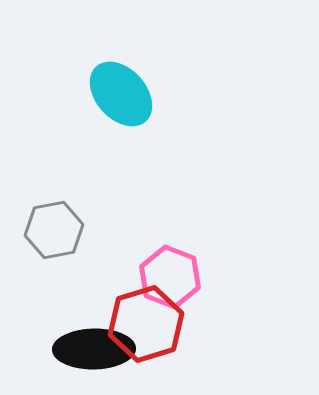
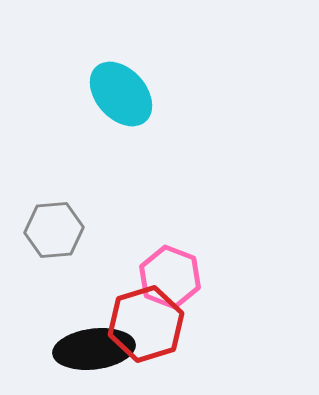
gray hexagon: rotated 6 degrees clockwise
black ellipse: rotated 6 degrees counterclockwise
